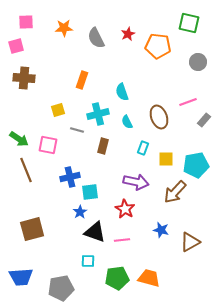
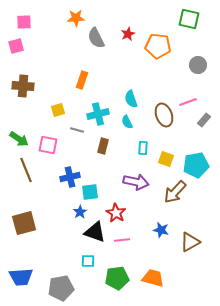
pink square at (26, 22): moved 2 px left
green square at (189, 23): moved 4 px up
orange star at (64, 28): moved 12 px right, 10 px up
gray circle at (198, 62): moved 3 px down
brown cross at (24, 78): moved 1 px left, 8 px down
cyan semicircle at (122, 92): moved 9 px right, 7 px down
brown ellipse at (159, 117): moved 5 px right, 2 px up
cyan rectangle at (143, 148): rotated 16 degrees counterclockwise
yellow square at (166, 159): rotated 21 degrees clockwise
red star at (125, 209): moved 9 px left, 4 px down
brown square at (32, 229): moved 8 px left, 6 px up
orange trapezoid at (149, 278): moved 4 px right
